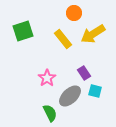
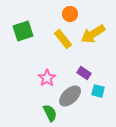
orange circle: moved 4 px left, 1 px down
purple rectangle: rotated 24 degrees counterclockwise
cyan square: moved 3 px right
